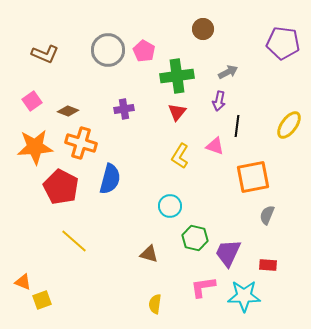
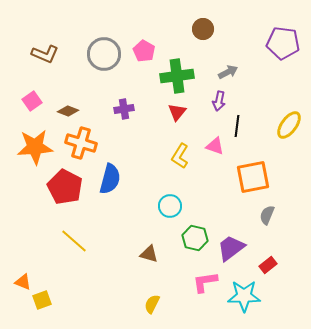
gray circle: moved 4 px left, 4 px down
red pentagon: moved 4 px right
purple trapezoid: moved 3 px right, 5 px up; rotated 28 degrees clockwise
red rectangle: rotated 42 degrees counterclockwise
pink L-shape: moved 2 px right, 5 px up
yellow semicircle: moved 3 px left; rotated 18 degrees clockwise
